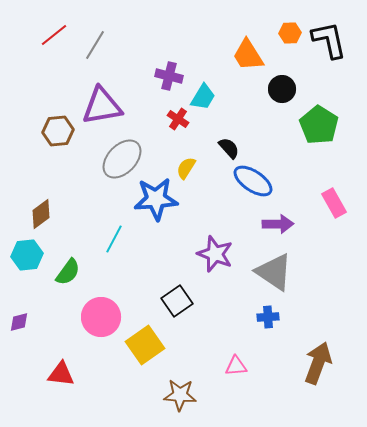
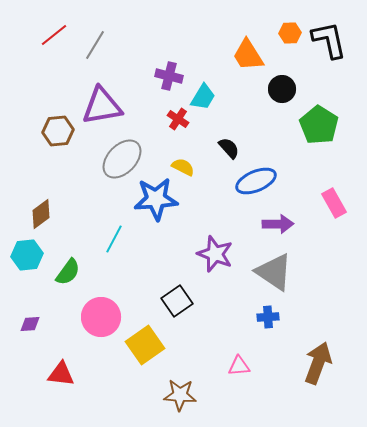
yellow semicircle: moved 3 px left, 1 px up; rotated 85 degrees clockwise
blue ellipse: moved 3 px right; rotated 57 degrees counterclockwise
purple diamond: moved 11 px right, 2 px down; rotated 10 degrees clockwise
pink triangle: moved 3 px right
